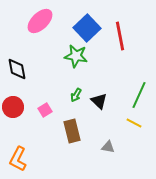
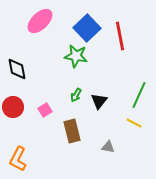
black triangle: rotated 24 degrees clockwise
